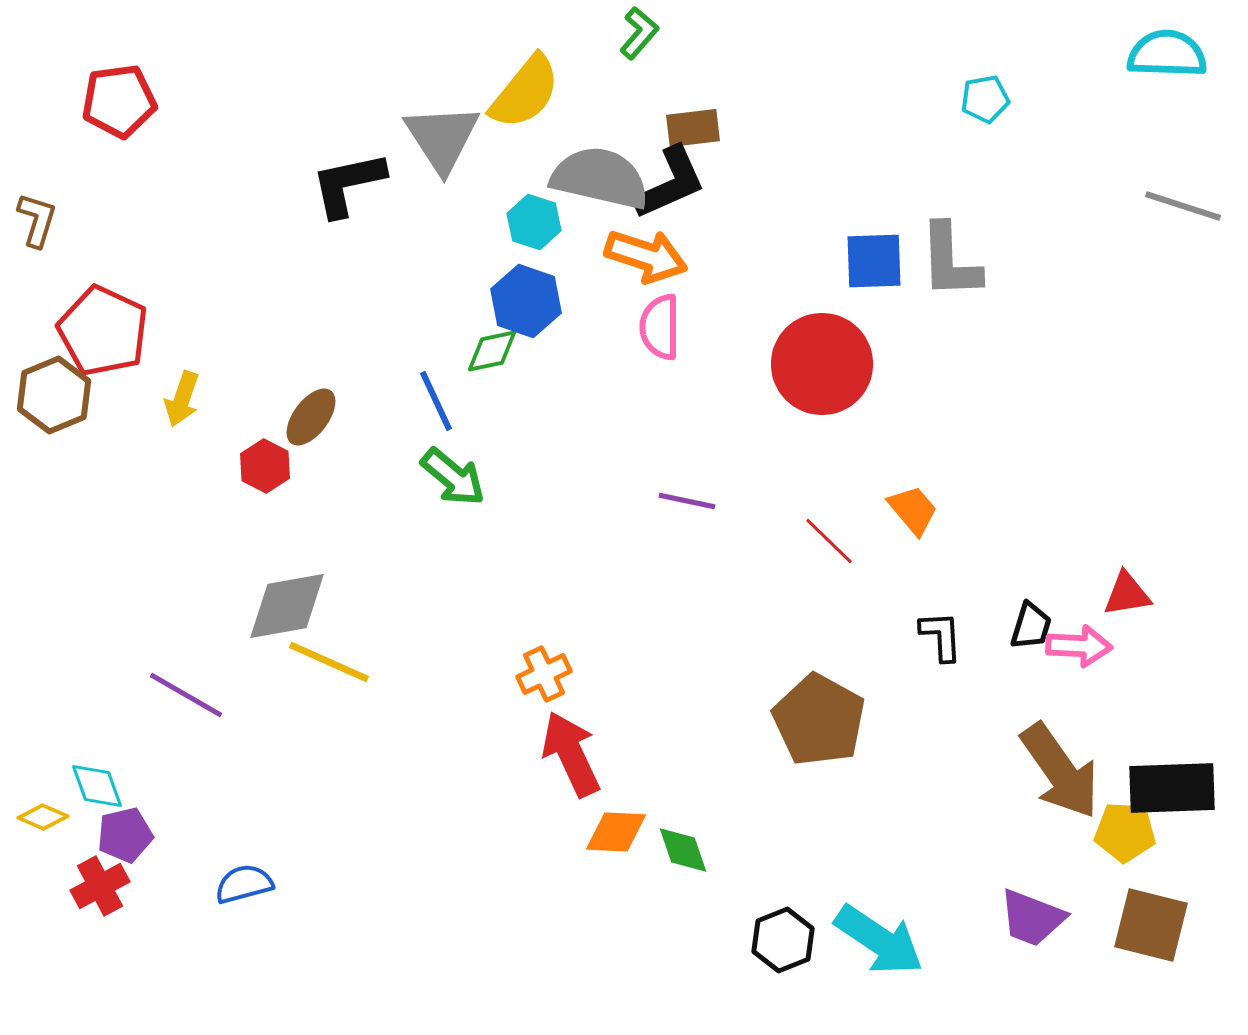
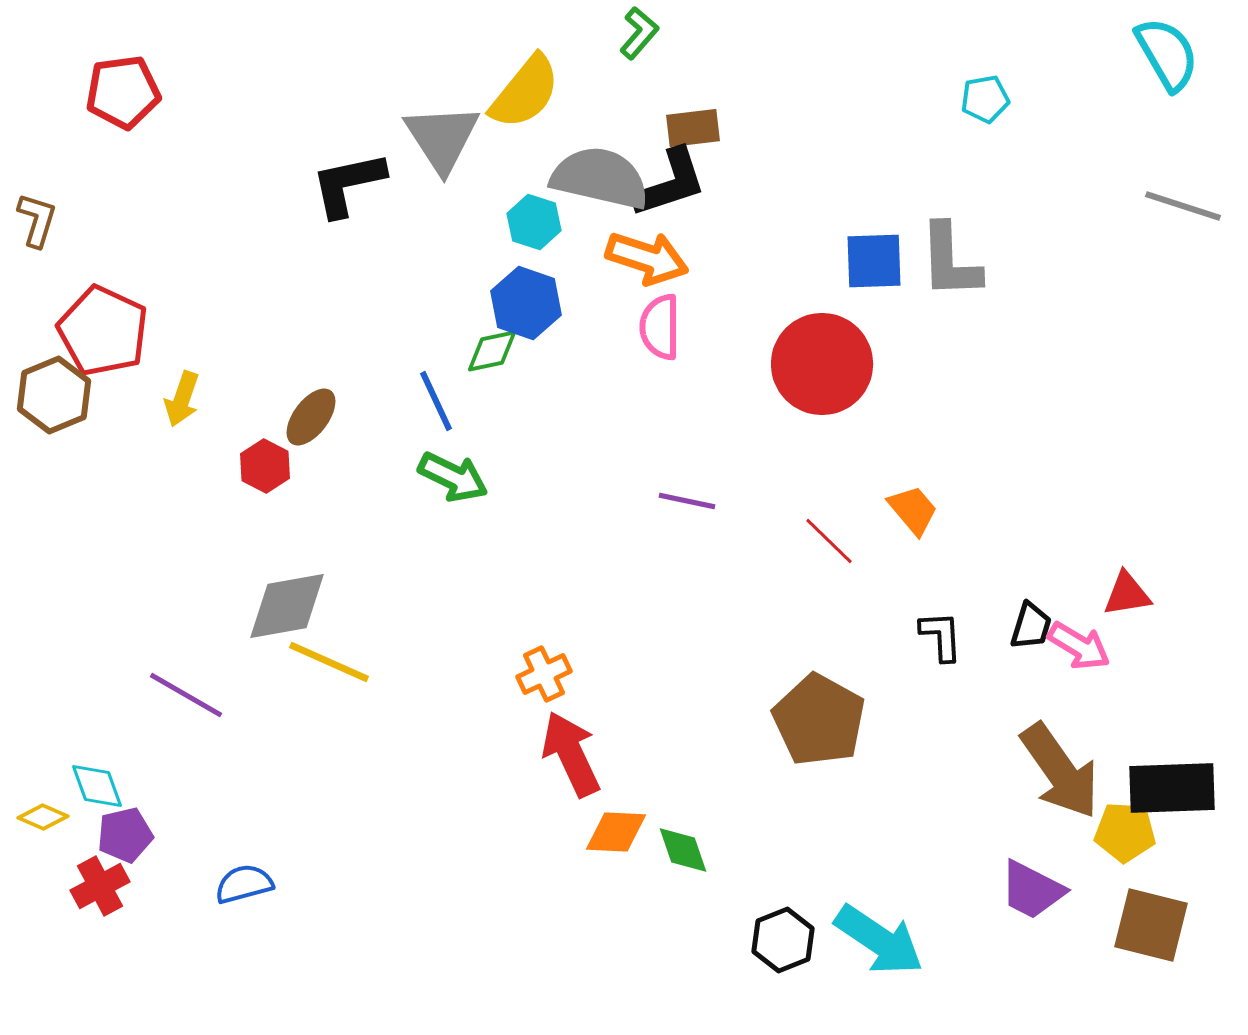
cyan semicircle at (1167, 54): rotated 58 degrees clockwise
red pentagon at (119, 101): moved 4 px right, 9 px up
black L-shape at (670, 183): rotated 6 degrees clockwise
orange arrow at (646, 256): moved 1 px right, 2 px down
blue hexagon at (526, 301): moved 2 px down
green arrow at (453, 477): rotated 14 degrees counterclockwise
pink arrow at (1079, 646): rotated 28 degrees clockwise
purple trapezoid at (1032, 918): moved 28 px up; rotated 6 degrees clockwise
